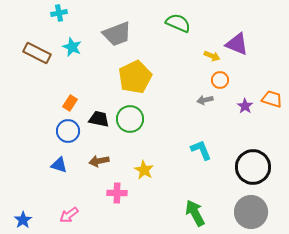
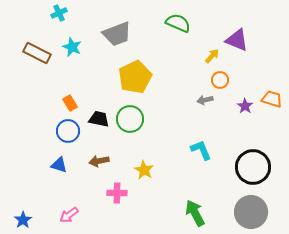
cyan cross: rotated 14 degrees counterclockwise
purple triangle: moved 4 px up
yellow arrow: rotated 70 degrees counterclockwise
orange rectangle: rotated 63 degrees counterclockwise
